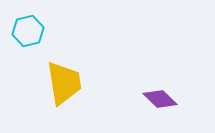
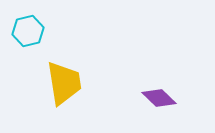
purple diamond: moved 1 px left, 1 px up
